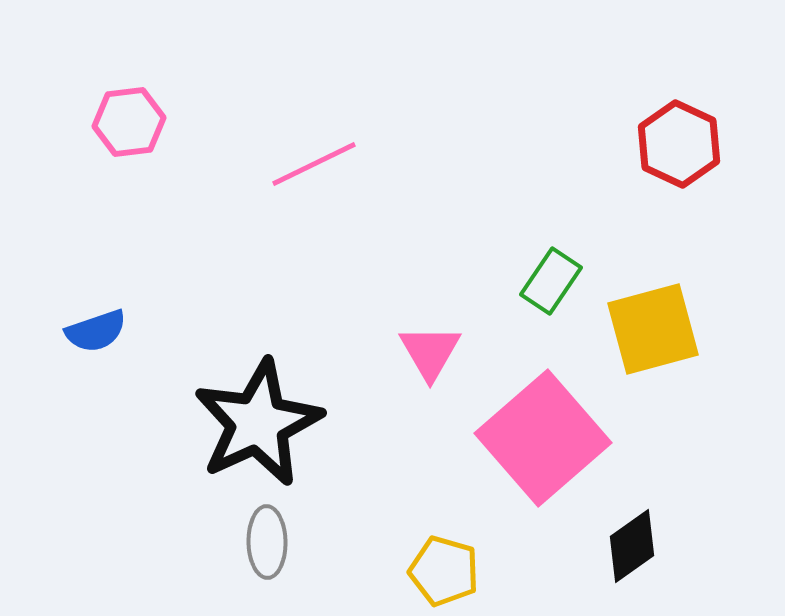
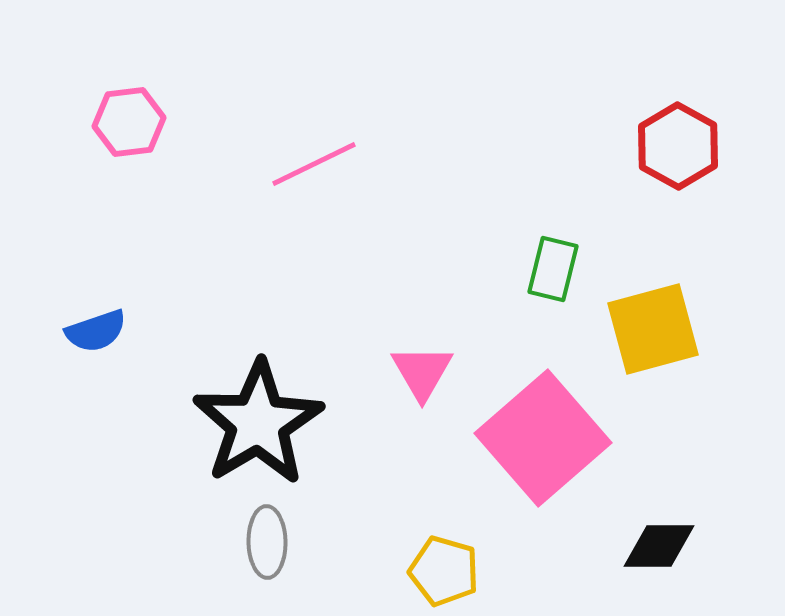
red hexagon: moved 1 px left, 2 px down; rotated 4 degrees clockwise
green rectangle: moved 2 px right, 12 px up; rotated 20 degrees counterclockwise
pink triangle: moved 8 px left, 20 px down
black star: rotated 6 degrees counterclockwise
black diamond: moved 27 px right; rotated 36 degrees clockwise
